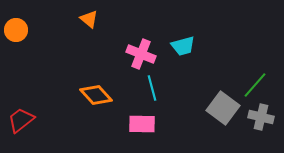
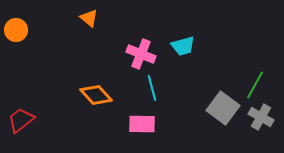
orange triangle: moved 1 px up
green line: rotated 12 degrees counterclockwise
gray cross: rotated 15 degrees clockwise
